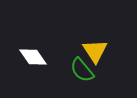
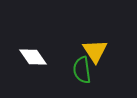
green semicircle: rotated 32 degrees clockwise
